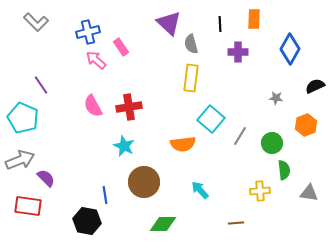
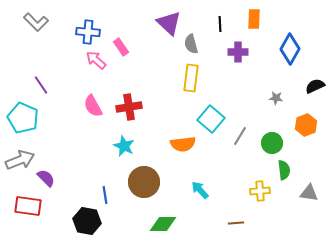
blue cross: rotated 20 degrees clockwise
